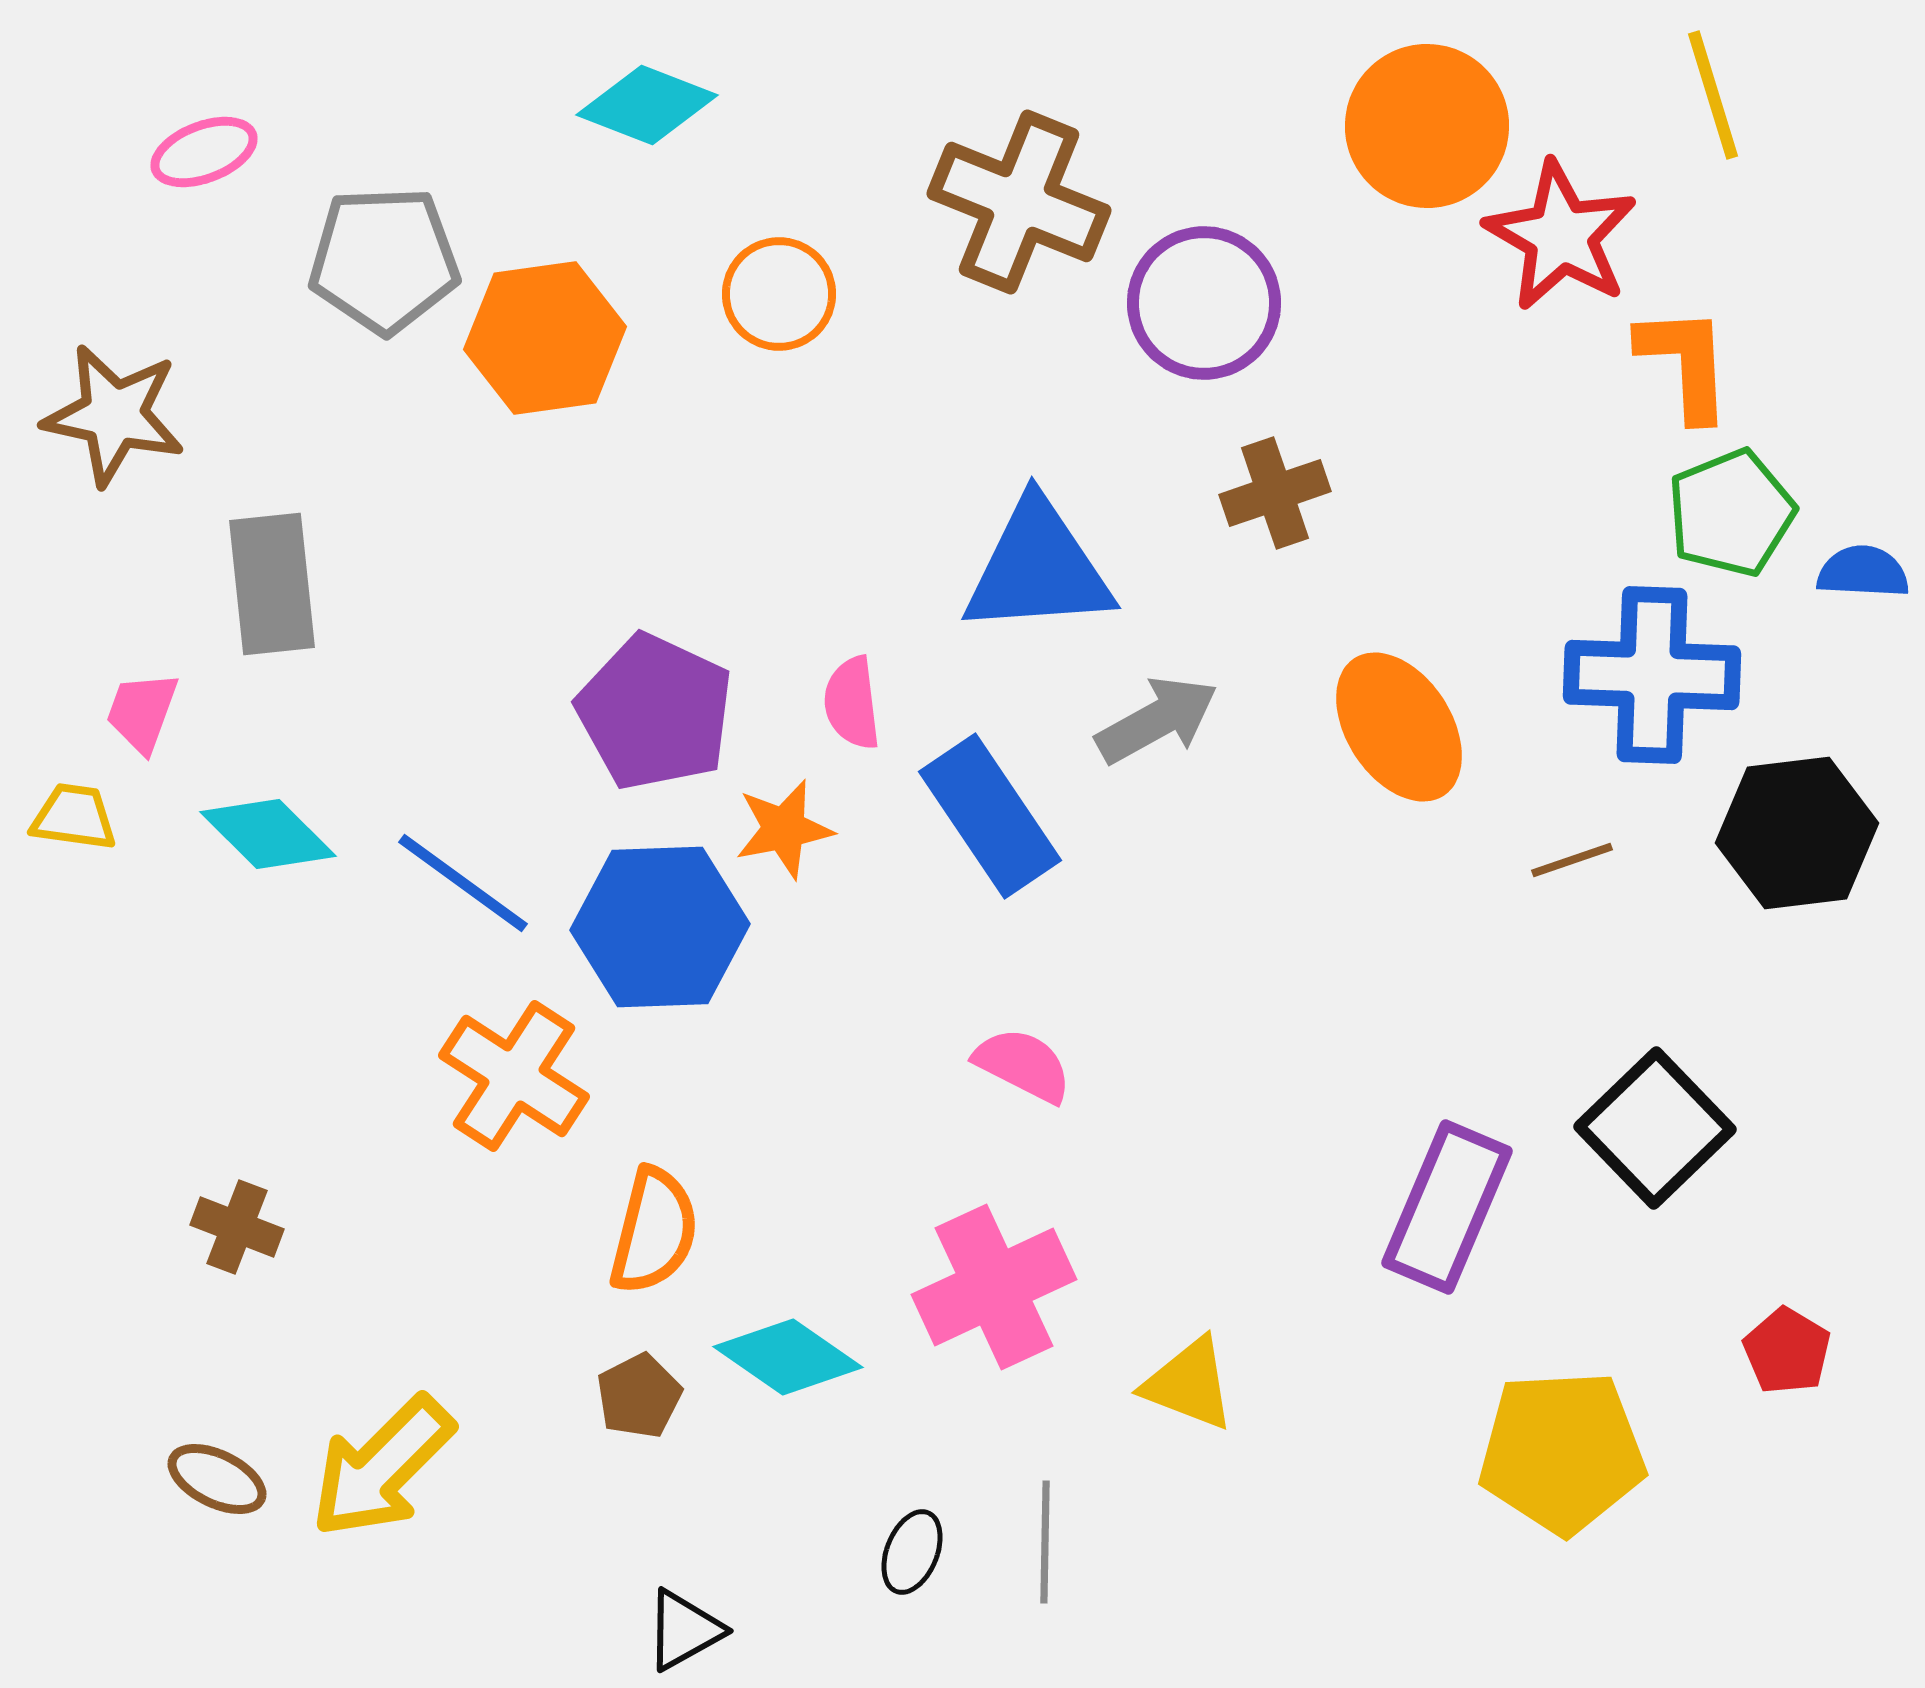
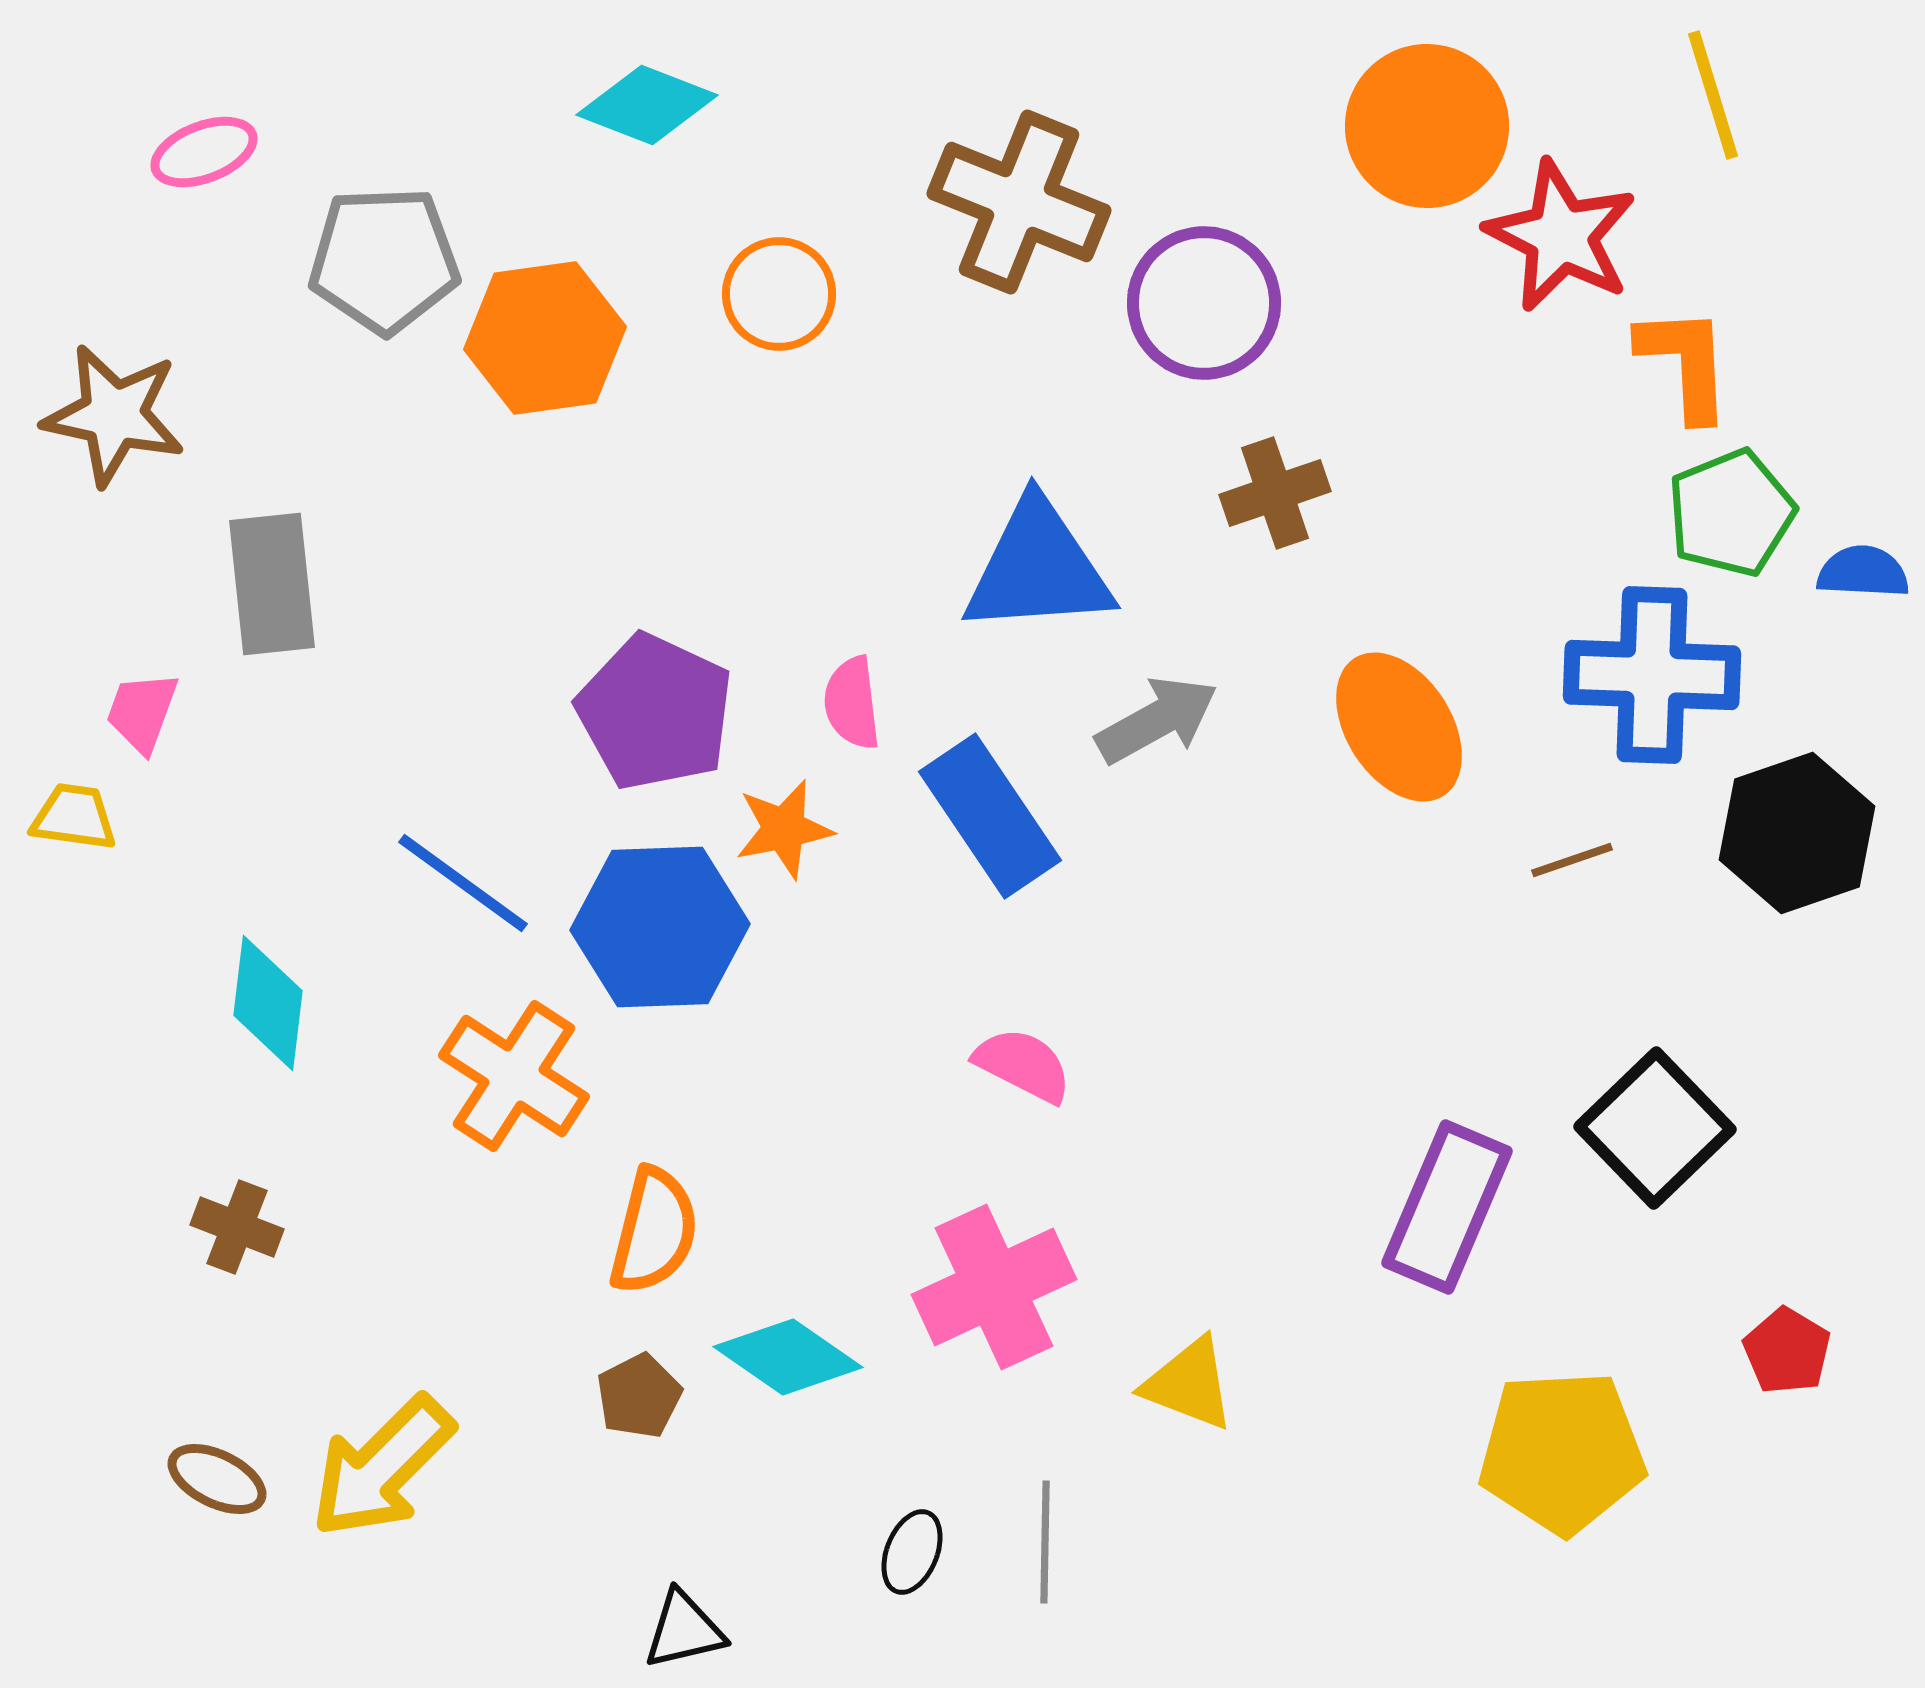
red star at (1561, 236): rotated 3 degrees counterclockwise
black hexagon at (1797, 833): rotated 12 degrees counterclockwise
cyan diamond at (268, 834): moved 169 px down; rotated 52 degrees clockwise
black triangle at (684, 1630): rotated 16 degrees clockwise
